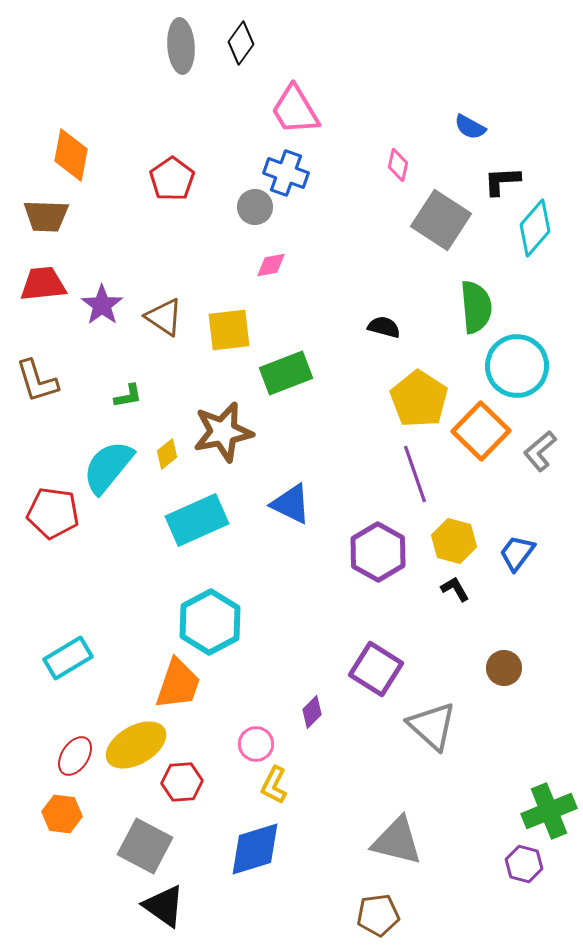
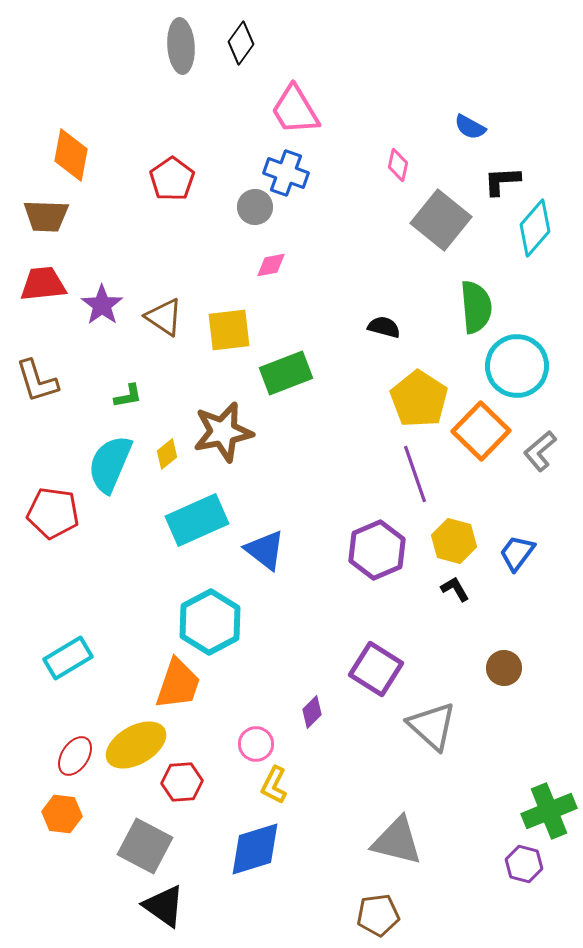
gray square at (441, 220): rotated 6 degrees clockwise
cyan semicircle at (108, 467): moved 2 px right, 3 px up; rotated 16 degrees counterclockwise
blue triangle at (291, 504): moved 26 px left, 46 px down; rotated 12 degrees clockwise
purple hexagon at (378, 552): moved 1 px left, 2 px up; rotated 8 degrees clockwise
